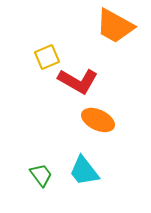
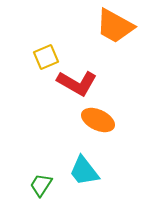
yellow square: moved 1 px left
red L-shape: moved 1 px left, 2 px down
green trapezoid: moved 10 px down; rotated 110 degrees counterclockwise
